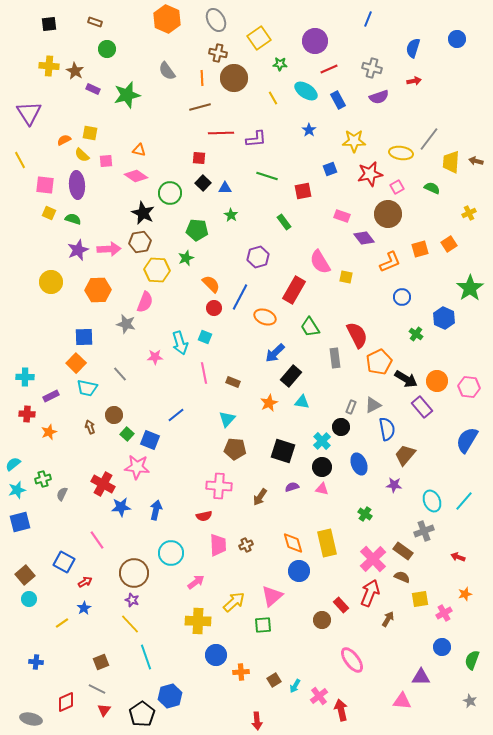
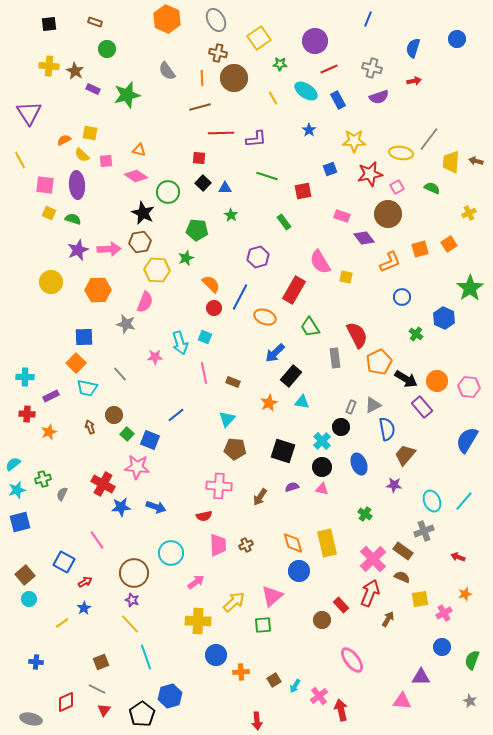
green circle at (170, 193): moved 2 px left, 1 px up
blue arrow at (156, 510): moved 3 px up; rotated 96 degrees clockwise
